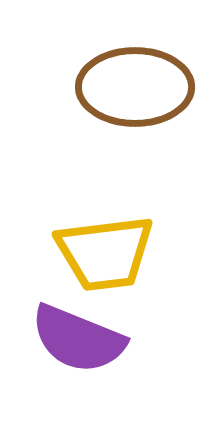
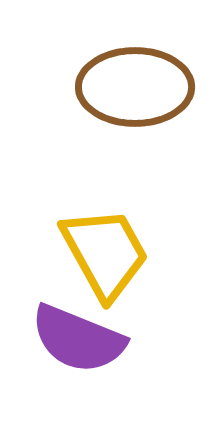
yellow trapezoid: rotated 112 degrees counterclockwise
